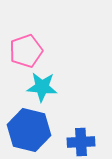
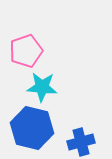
blue hexagon: moved 3 px right, 2 px up
blue cross: rotated 12 degrees counterclockwise
